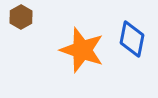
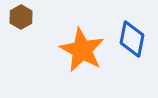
orange star: rotated 9 degrees clockwise
